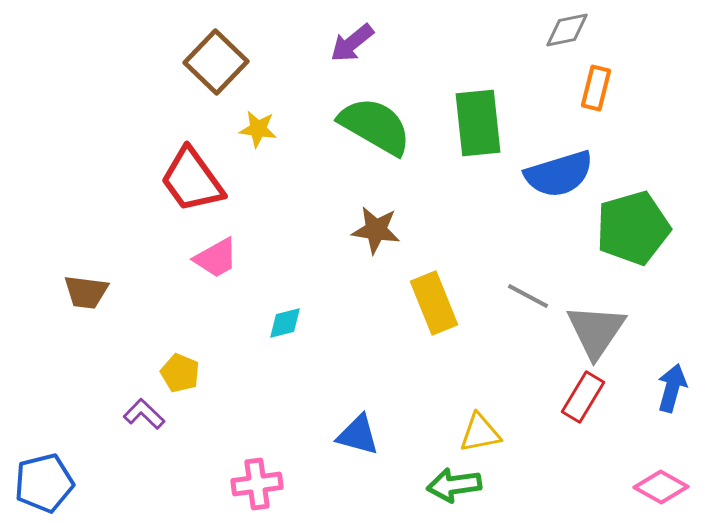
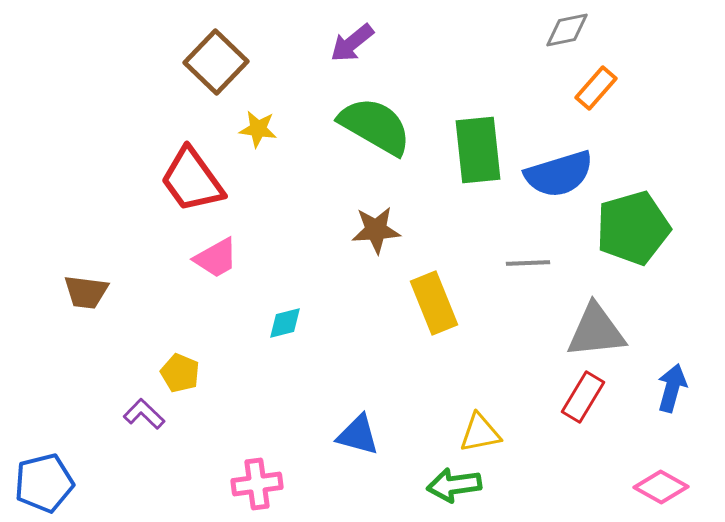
orange rectangle: rotated 27 degrees clockwise
green rectangle: moved 27 px down
brown star: rotated 12 degrees counterclockwise
gray line: moved 33 px up; rotated 30 degrees counterclockwise
gray triangle: rotated 50 degrees clockwise
